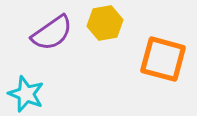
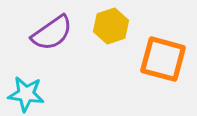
yellow hexagon: moved 6 px right, 3 px down; rotated 8 degrees counterclockwise
cyan star: rotated 15 degrees counterclockwise
